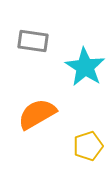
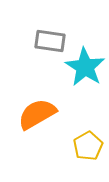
gray rectangle: moved 17 px right
yellow pentagon: rotated 12 degrees counterclockwise
